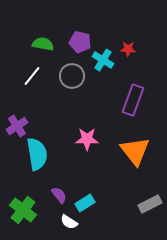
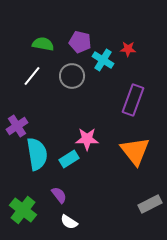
cyan rectangle: moved 16 px left, 44 px up
